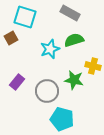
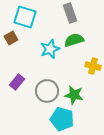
gray rectangle: rotated 42 degrees clockwise
green star: moved 15 px down
